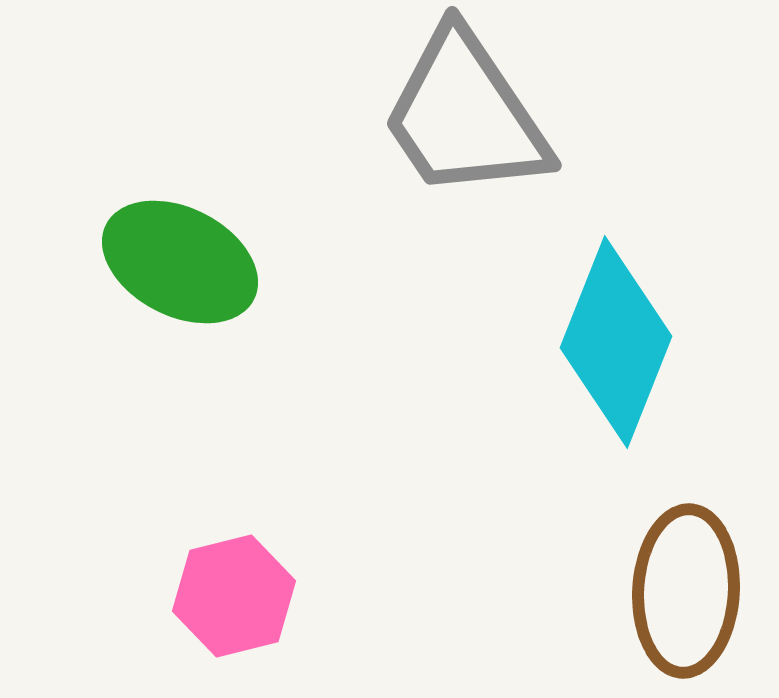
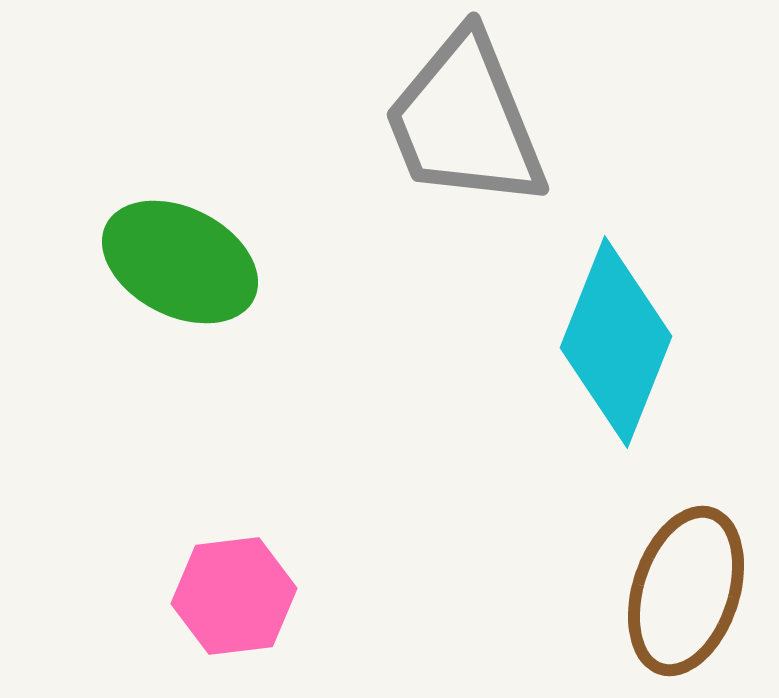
gray trapezoid: moved 6 px down; rotated 12 degrees clockwise
brown ellipse: rotated 15 degrees clockwise
pink hexagon: rotated 7 degrees clockwise
